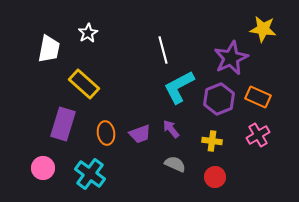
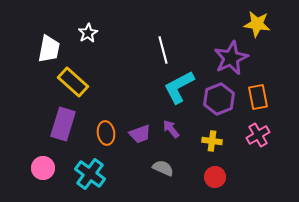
yellow star: moved 6 px left, 5 px up
yellow rectangle: moved 11 px left, 2 px up
orange rectangle: rotated 55 degrees clockwise
gray semicircle: moved 12 px left, 4 px down
